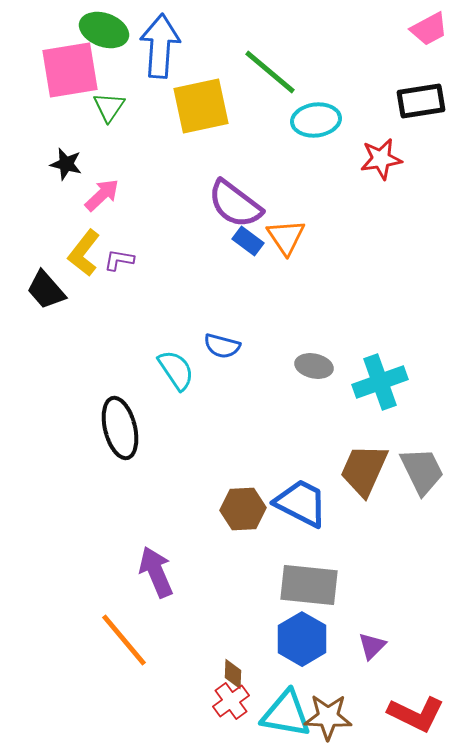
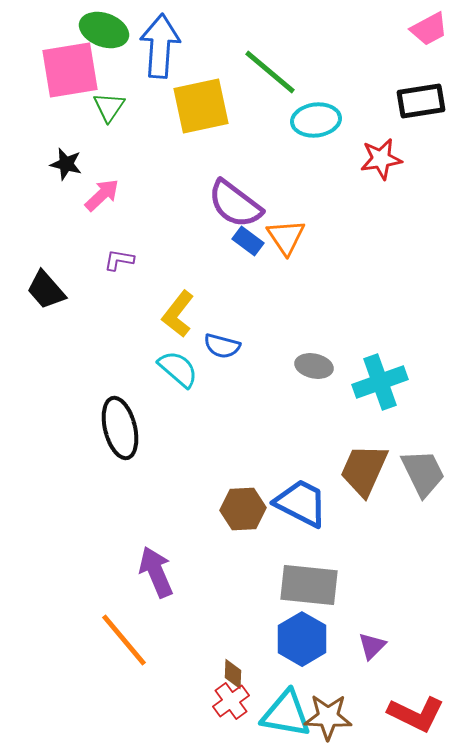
yellow L-shape: moved 94 px right, 61 px down
cyan semicircle: moved 2 px right, 1 px up; rotated 15 degrees counterclockwise
gray trapezoid: moved 1 px right, 2 px down
